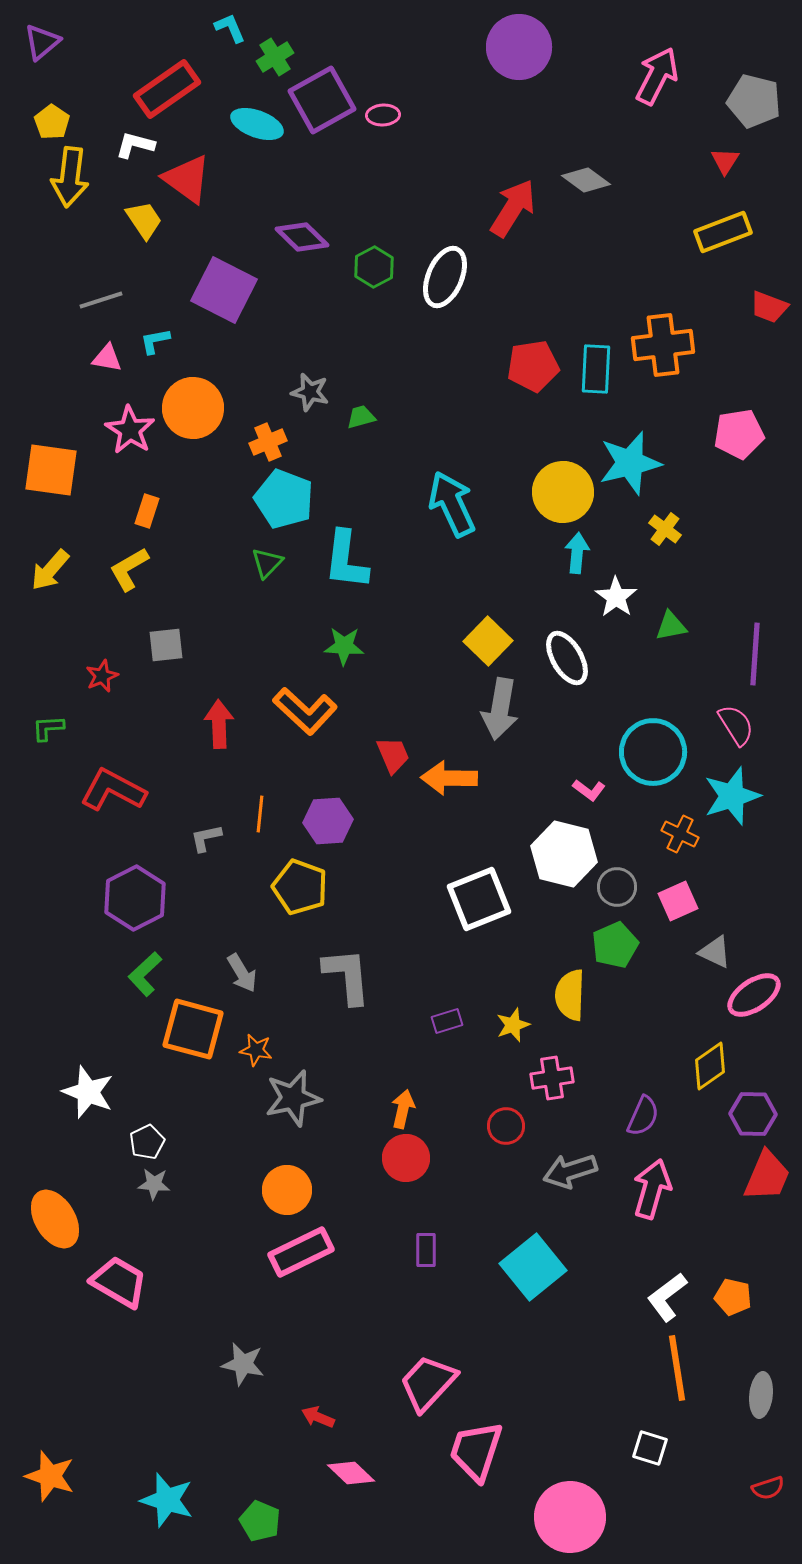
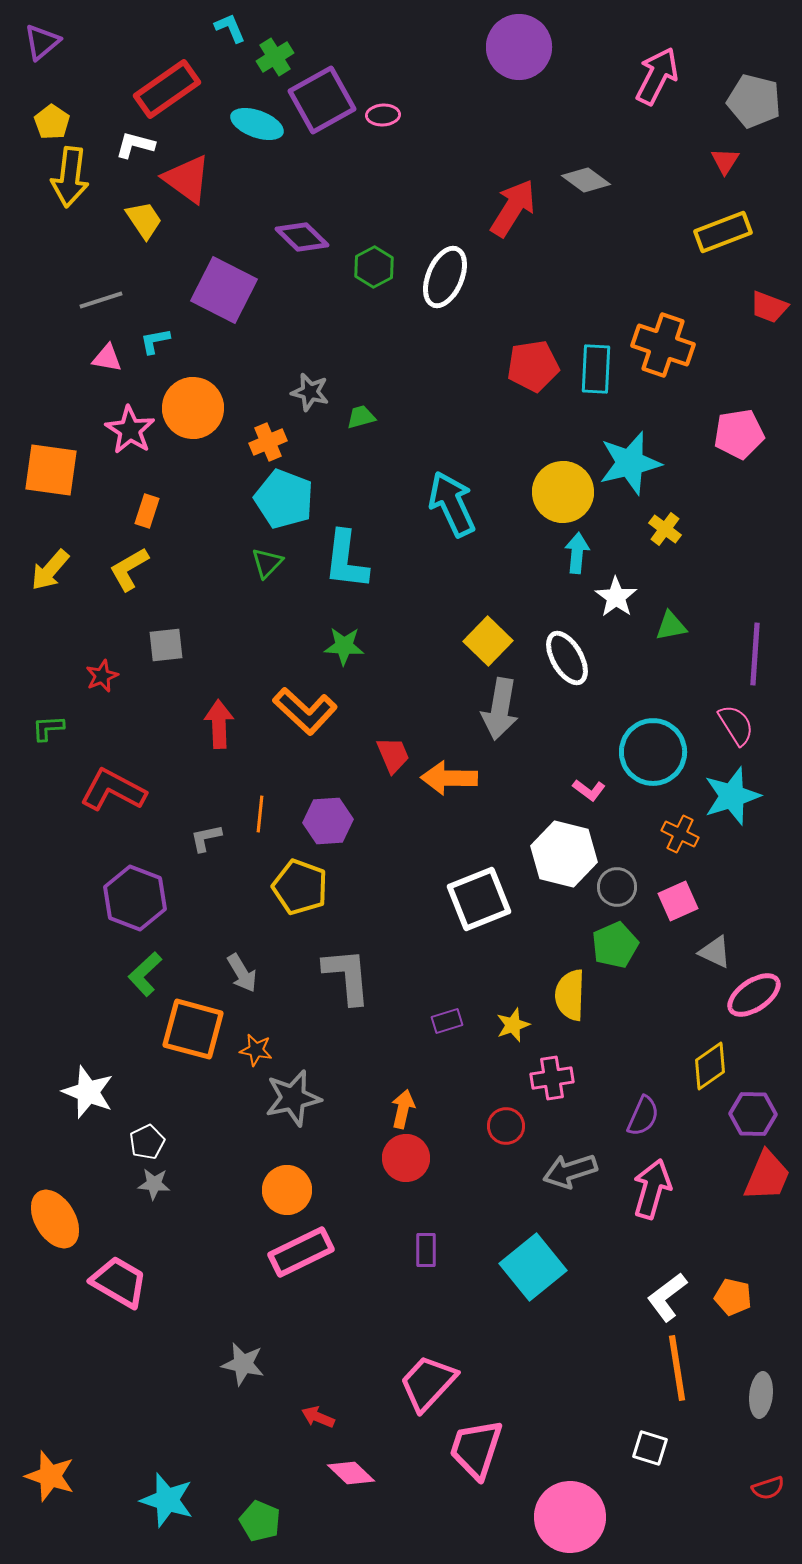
orange cross at (663, 345): rotated 26 degrees clockwise
purple hexagon at (135, 898): rotated 12 degrees counterclockwise
pink trapezoid at (476, 1451): moved 2 px up
